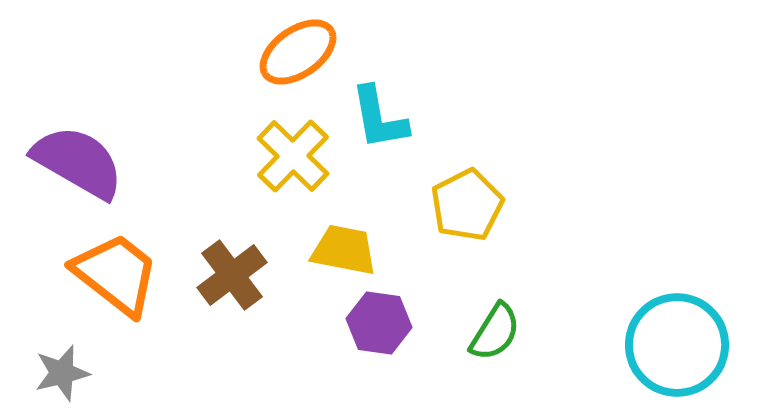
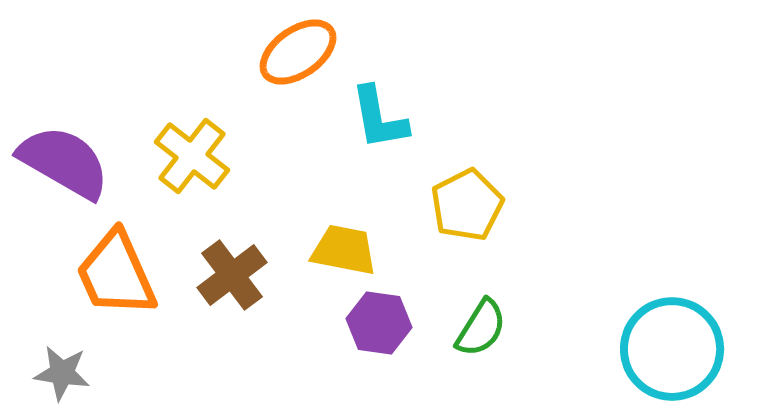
yellow cross: moved 101 px left; rotated 6 degrees counterclockwise
purple semicircle: moved 14 px left
orange trapezoid: rotated 152 degrees counterclockwise
green semicircle: moved 14 px left, 4 px up
cyan circle: moved 5 px left, 4 px down
gray star: rotated 22 degrees clockwise
